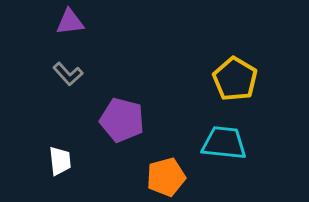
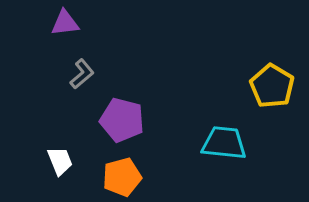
purple triangle: moved 5 px left, 1 px down
gray L-shape: moved 14 px right; rotated 88 degrees counterclockwise
yellow pentagon: moved 37 px right, 7 px down
white trapezoid: rotated 16 degrees counterclockwise
orange pentagon: moved 44 px left
